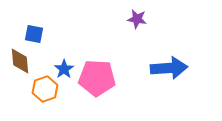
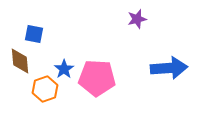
purple star: rotated 24 degrees counterclockwise
